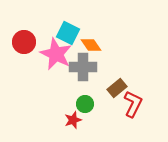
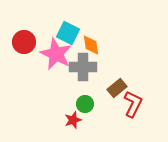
orange diamond: rotated 25 degrees clockwise
